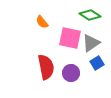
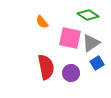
green diamond: moved 2 px left
